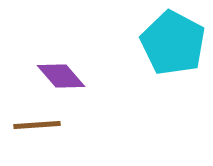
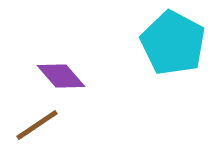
brown line: rotated 30 degrees counterclockwise
